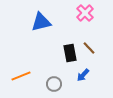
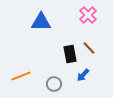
pink cross: moved 3 px right, 2 px down
blue triangle: rotated 15 degrees clockwise
black rectangle: moved 1 px down
